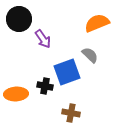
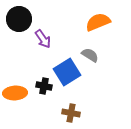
orange semicircle: moved 1 px right, 1 px up
gray semicircle: rotated 12 degrees counterclockwise
blue square: rotated 12 degrees counterclockwise
black cross: moved 1 px left
orange ellipse: moved 1 px left, 1 px up
